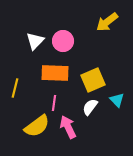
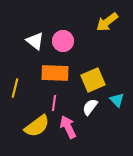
white triangle: rotated 36 degrees counterclockwise
